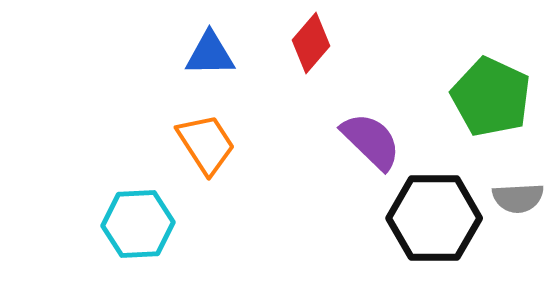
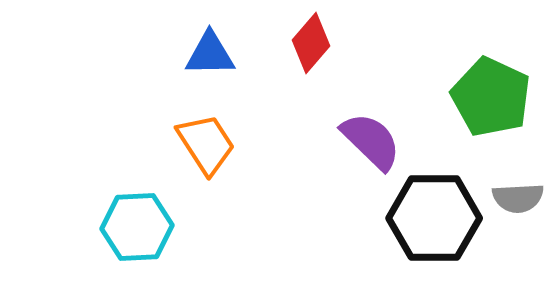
cyan hexagon: moved 1 px left, 3 px down
